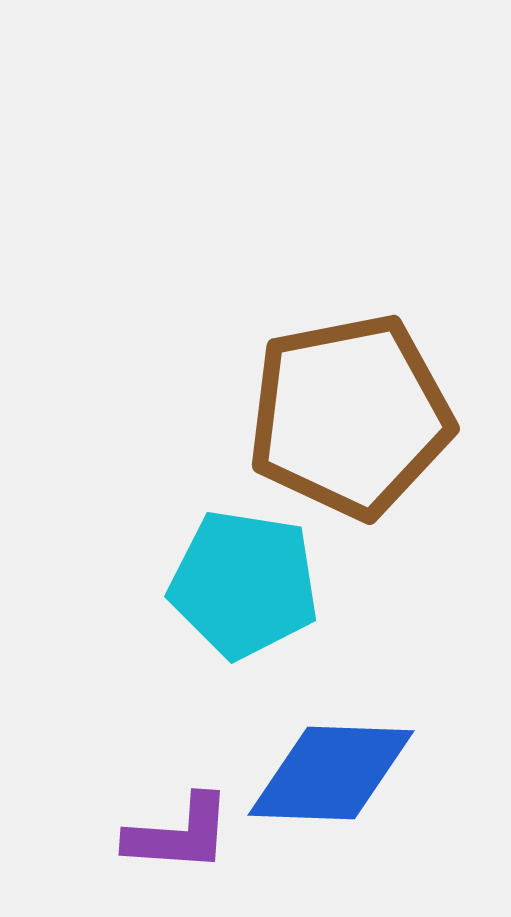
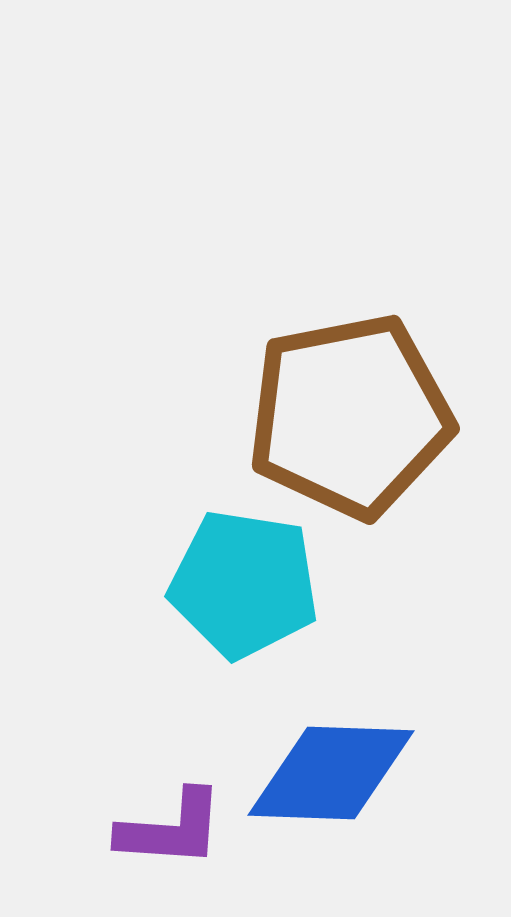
purple L-shape: moved 8 px left, 5 px up
